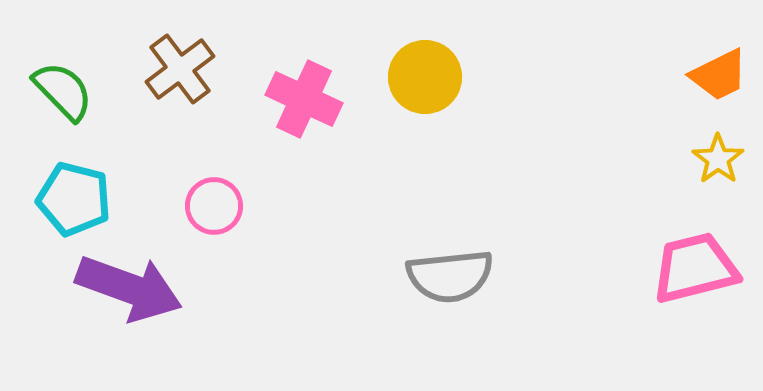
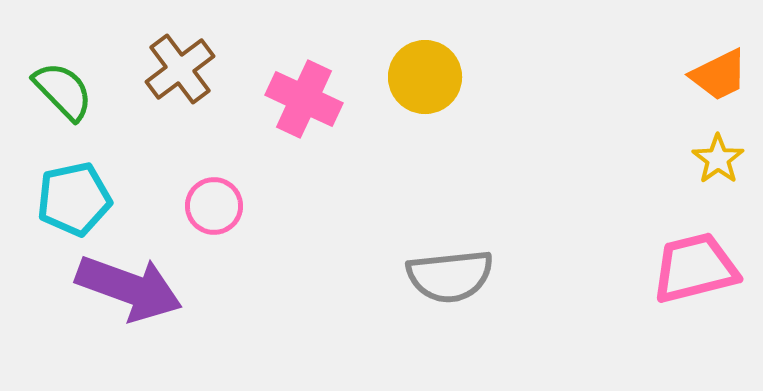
cyan pentagon: rotated 26 degrees counterclockwise
